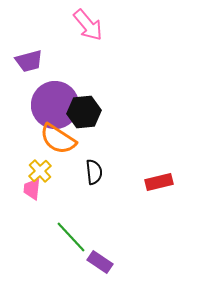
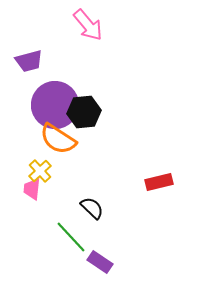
black semicircle: moved 2 px left, 36 px down; rotated 40 degrees counterclockwise
